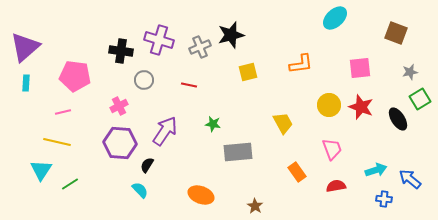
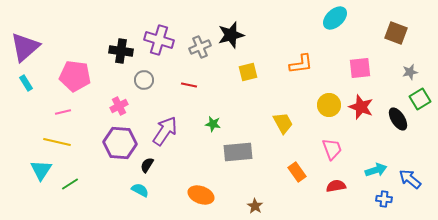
cyan rectangle: rotated 35 degrees counterclockwise
cyan semicircle: rotated 18 degrees counterclockwise
